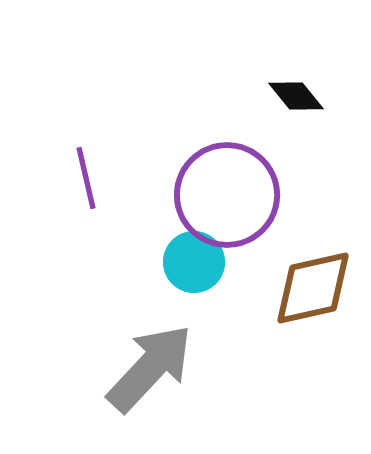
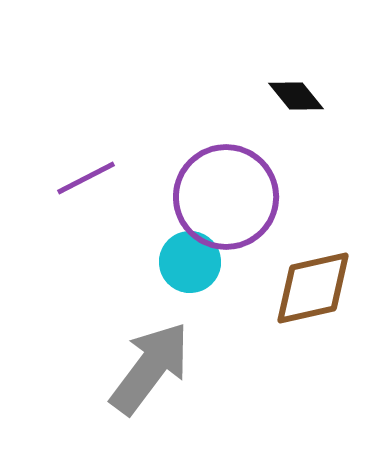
purple line: rotated 76 degrees clockwise
purple circle: moved 1 px left, 2 px down
cyan circle: moved 4 px left
gray arrow: rotated 6 degrees counterclockwise
